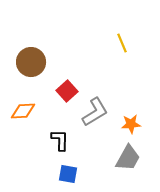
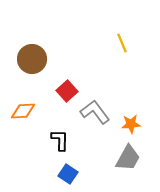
brown circle: moved 1 px right, 3 px up
gray L-shape: rotated 96 degrees counterclockwise
blue square: rotated 24 degrees clockwise
